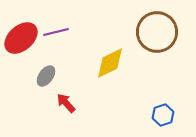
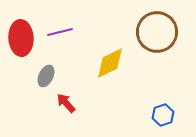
purple line: moved 4 px right
red ellipse: rotated 52 degrees counterclockwise
gray ellipse: rotated 10 degrees counterclockwise
